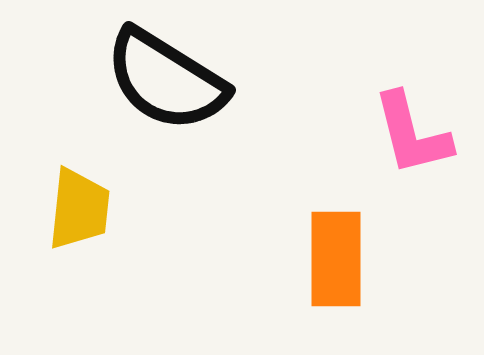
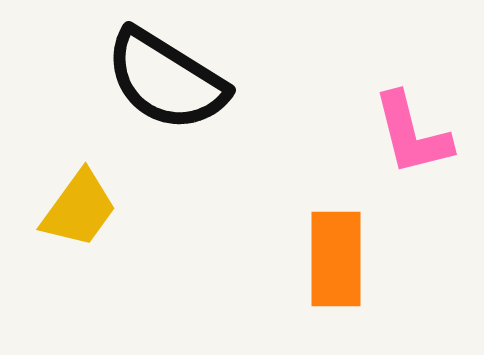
yellow trapezoid: rotated 30 degrees clockwise
